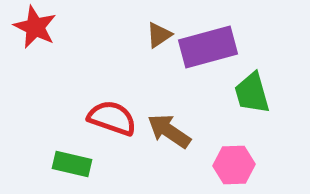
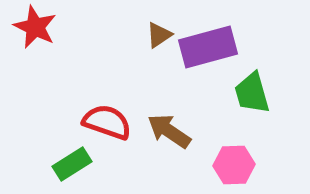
red semicircle: moved 5 px left, 4 px down
green rectangle: rotated 45 degrees counterclockwise
